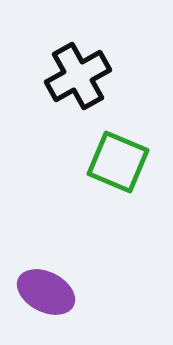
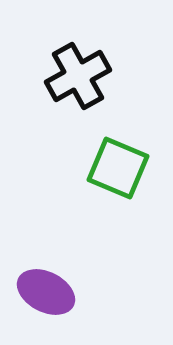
green square: moved 6 px down
